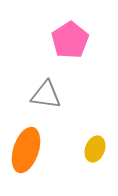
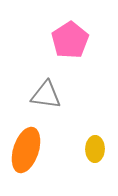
yellow ellipse: rotated 20 degrees counterclockwise
